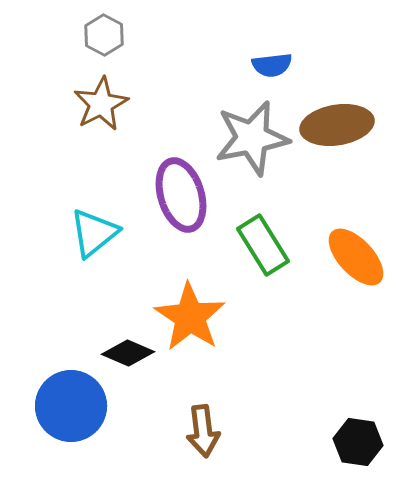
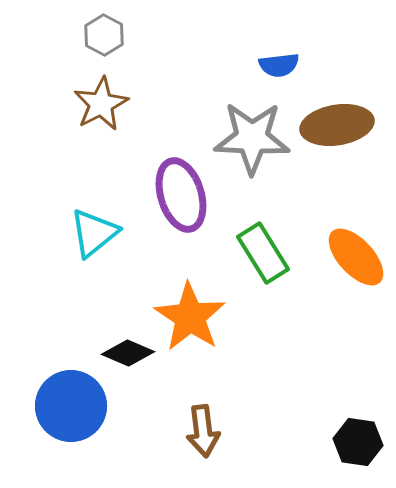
blue semicircle: moved 7 px right
gray star: rotated 14 degrees clockwise
green rectangle: moved 8 px down
